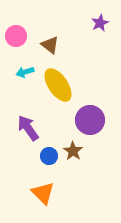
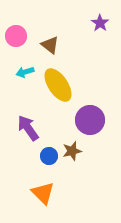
purple star: rotated 12 degrees counterclockwise
brown star: moved 1 px left; rotated 24 degrees clockwise
